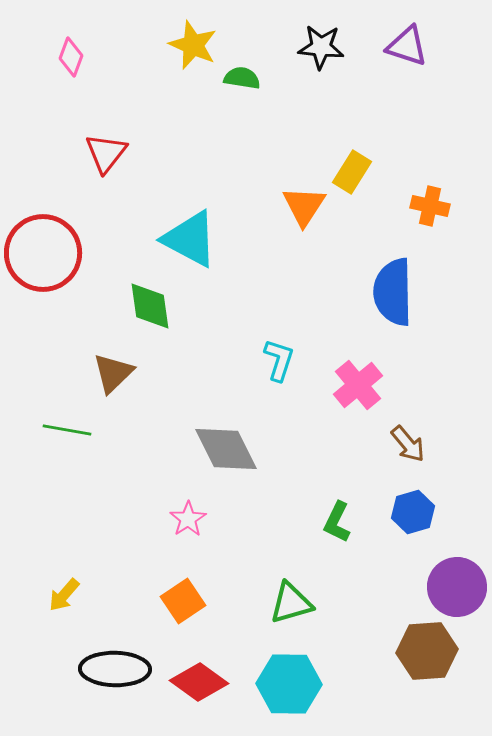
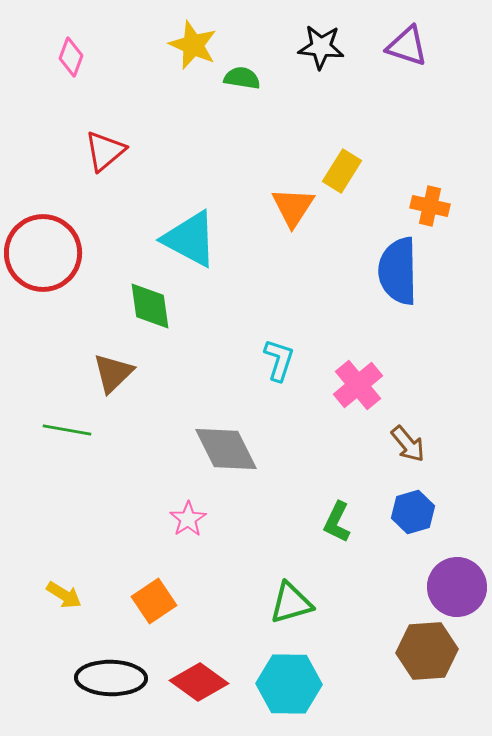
red triangle: moved 1 px left, 2 px up; rotated 12 degrees clockwise
yellow rectangle: moved 10 px left, 1 px up
orange triangle: moved 11 px left, 1 px down
blue semicircle: moved 5 px right, 21 px up
yellow arrow: rotated 99 degrees counterclockwise
orange square: moved 29 px left
black ellipse: moved 4 px left, 9 px down
